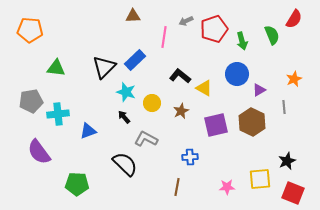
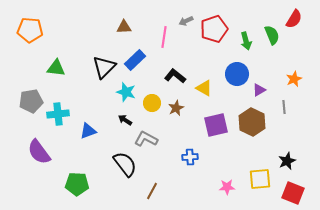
brown triangle: moved 9 px left, 11 px down
green arrow: moved 4 px right
black L-shape: moved 5 px left
brown star: moved 5 px left, 3 px up
black arrow: moved 1 px right, 3 px down; rotated 16 degrees counterclockwise
black semicircle: rotated 8 degrees clockwise
brown line: moved 25 px left, 4 px down; rotated 18 degrees clockwise
